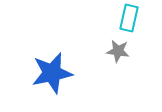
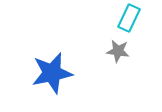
cyan rectangle: rotated 12 degrees clockwise
